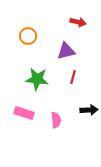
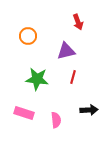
red arrow: rotated 56 degrees clockwise
